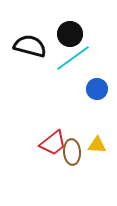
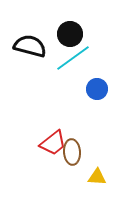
yellow triangle: moved 32 px down
